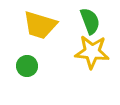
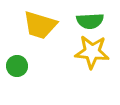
green semicircle: rotated 108 degrees clockwise
green circle: moved 10 px left
